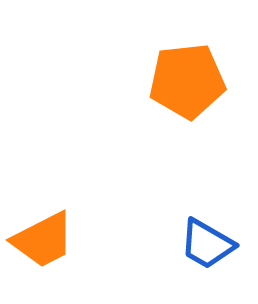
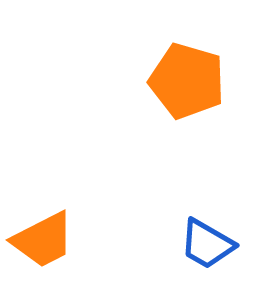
orange pentagon: rotated 22 degrees clockwise
